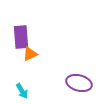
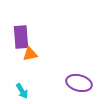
orange triangle: rotated 14 degrees clockwise
